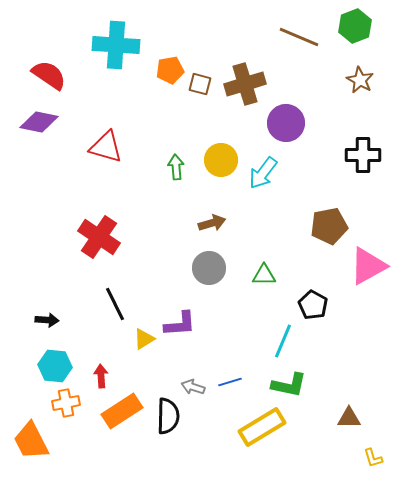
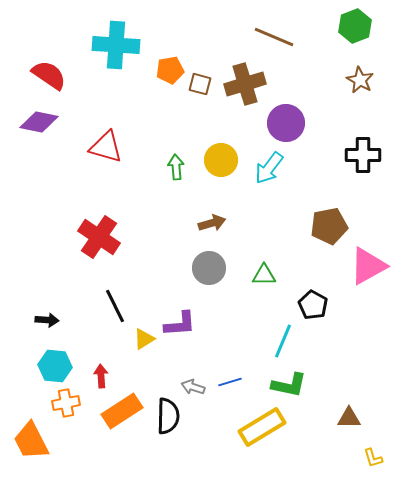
brown line: moved 25 px left
cyan arrow: moved 6 px right, 5 px up
black line: moved 2 px down
